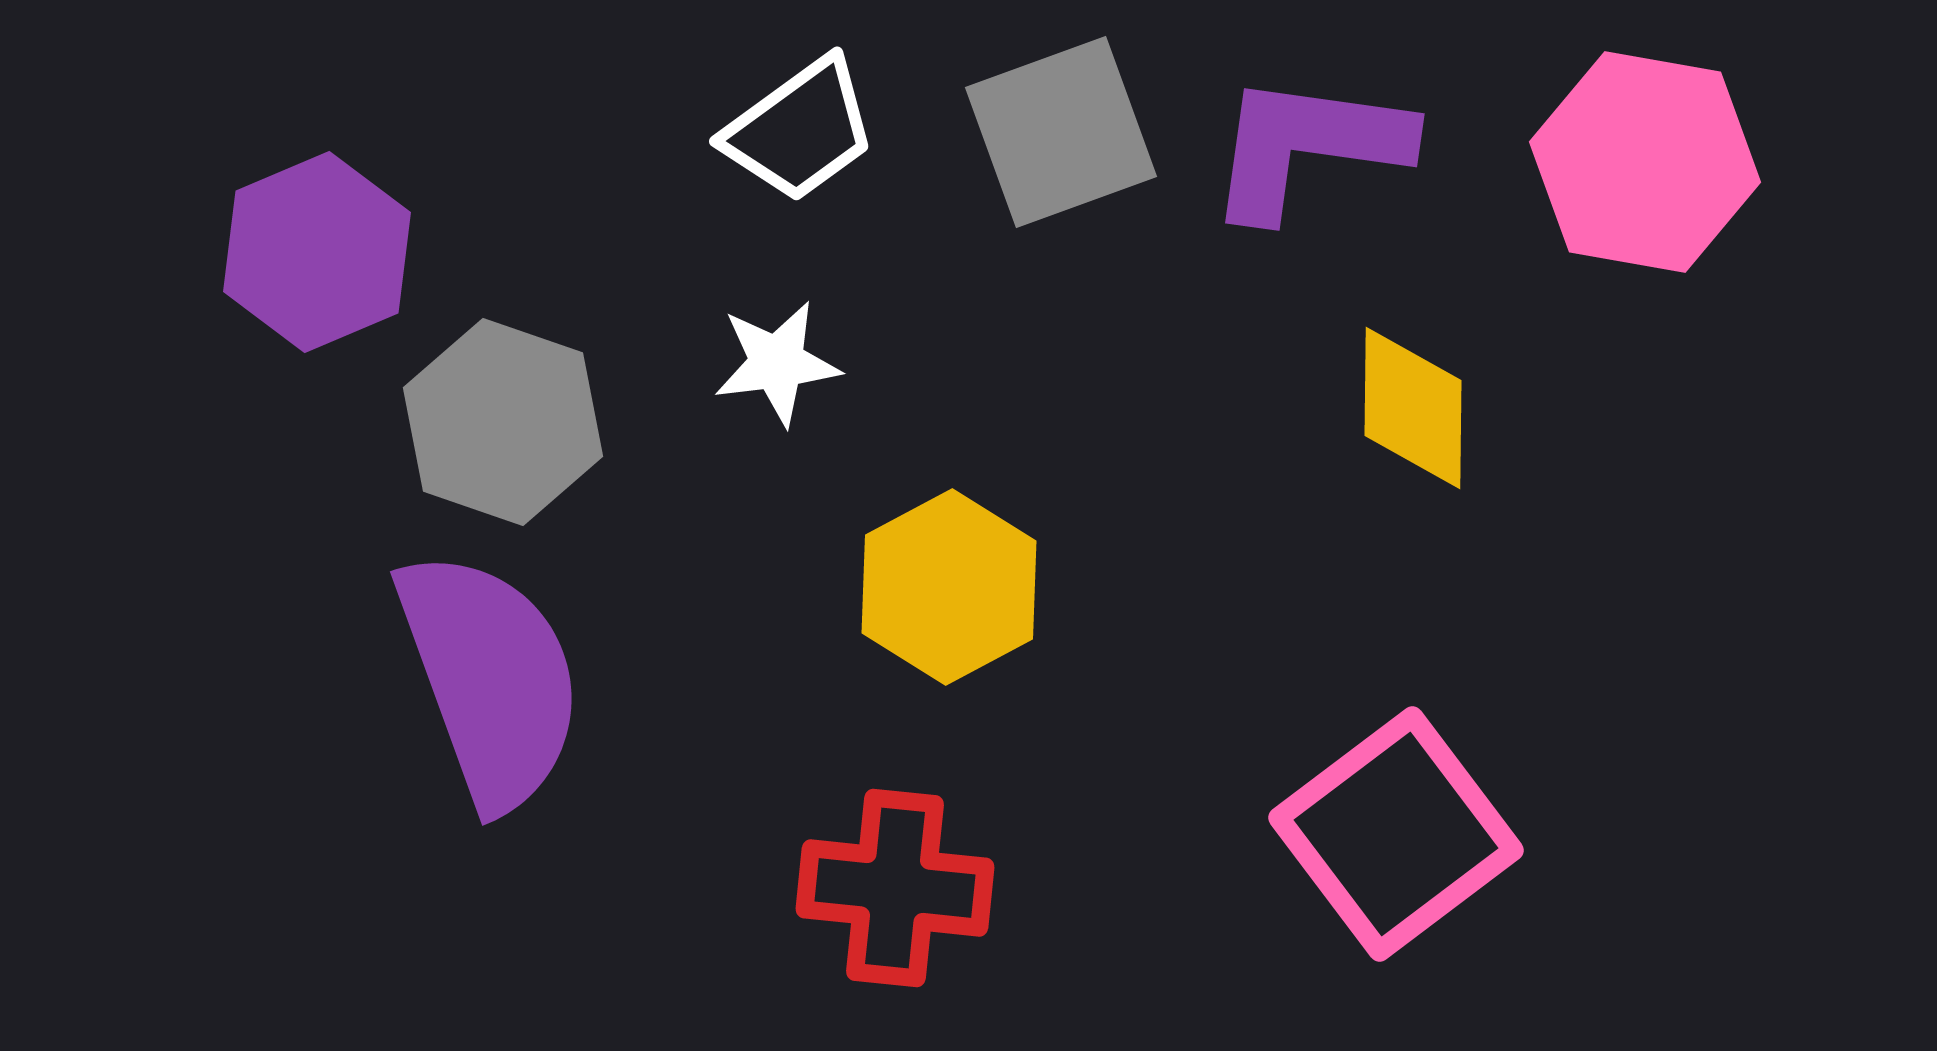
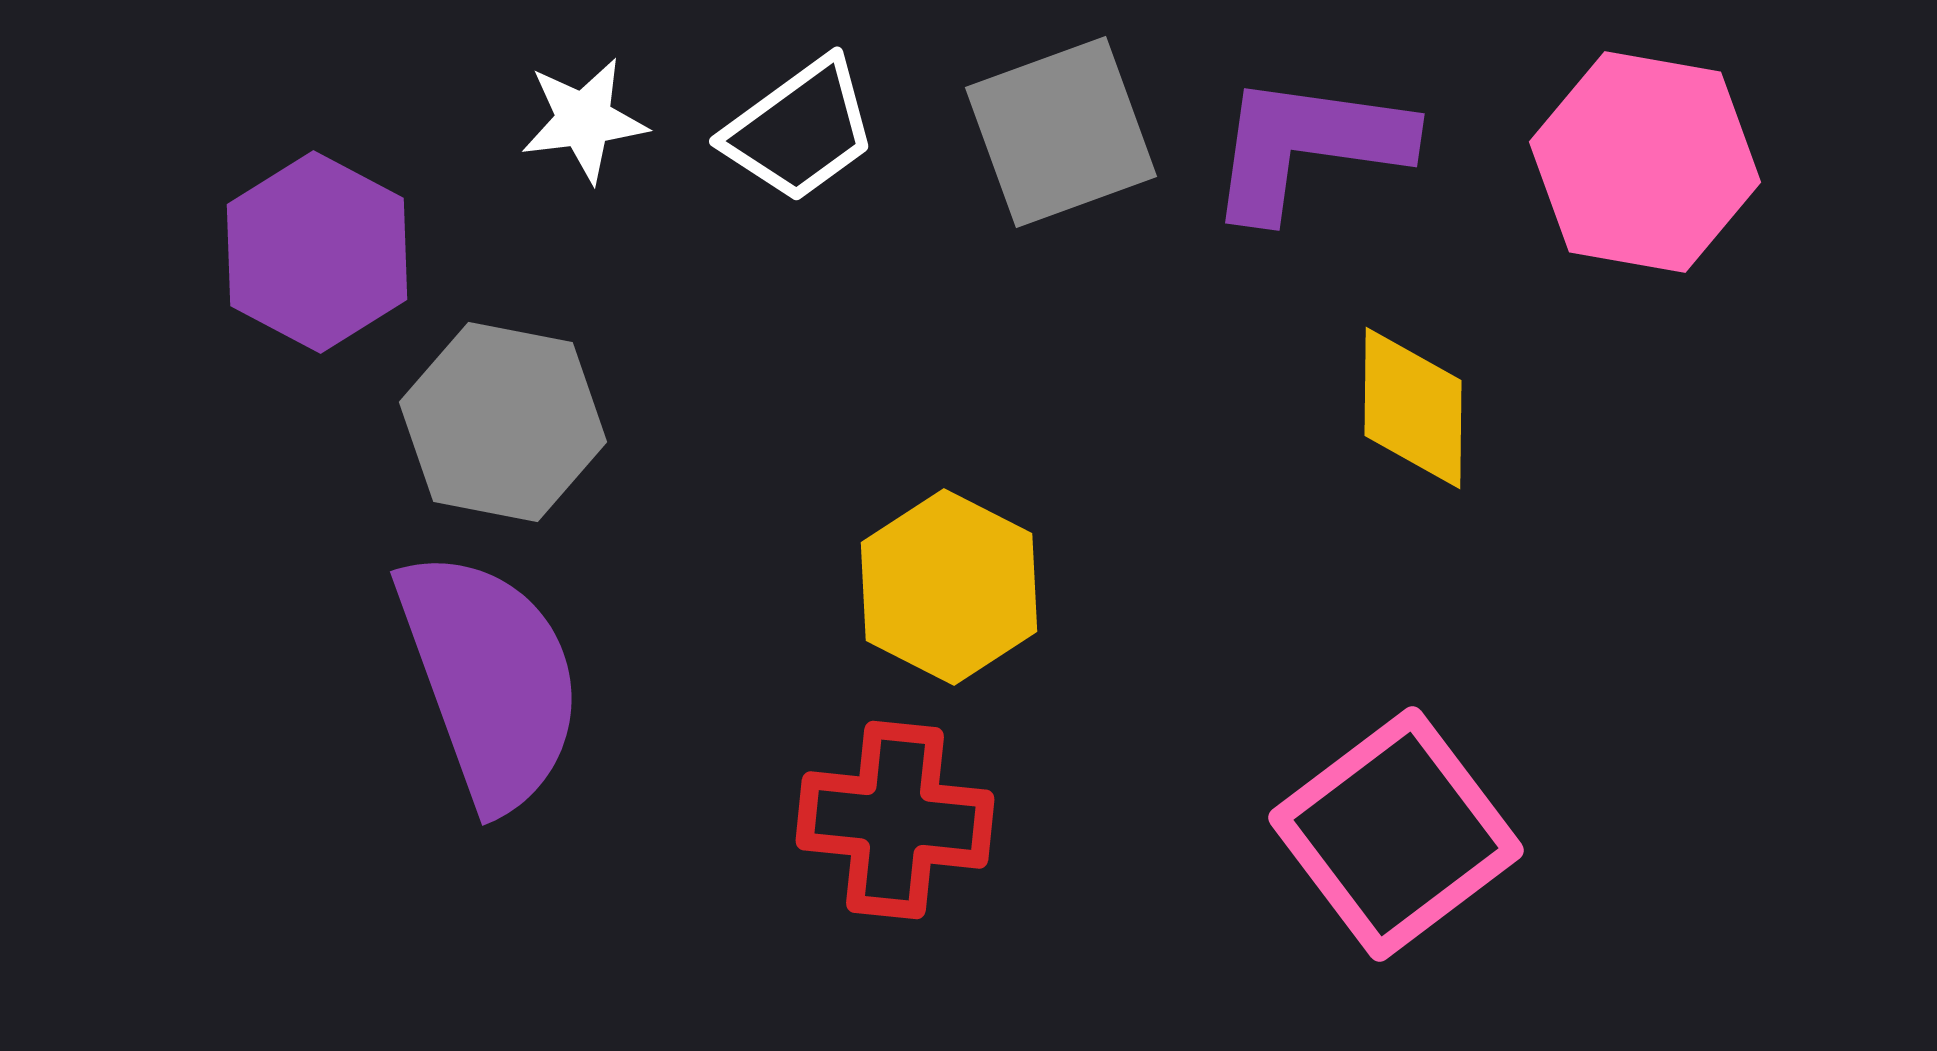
purple hexagon: rotated 9 degrees counterclockwise
white star: moved 193 px left, 243 px up
gray hexagon: rotated 8 degrees counterclockwise
yellow hexagon: rotated 5 degrees counterclockwise
red cross: moved 68 px up
